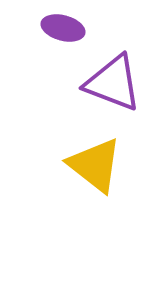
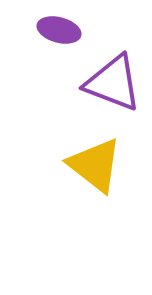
purple ellipse: moved 4 px left, 2 px down
